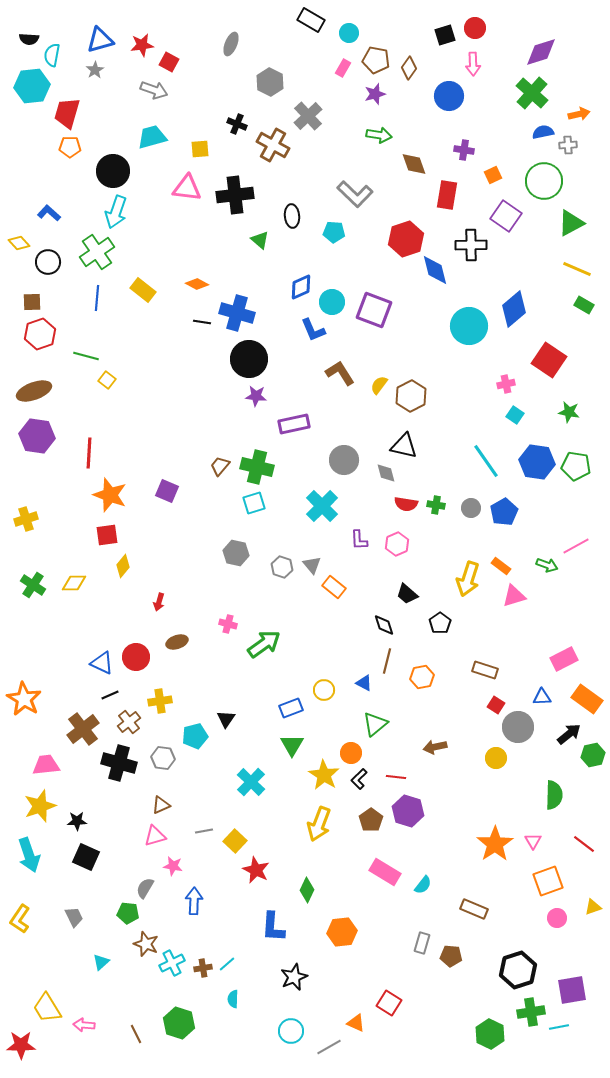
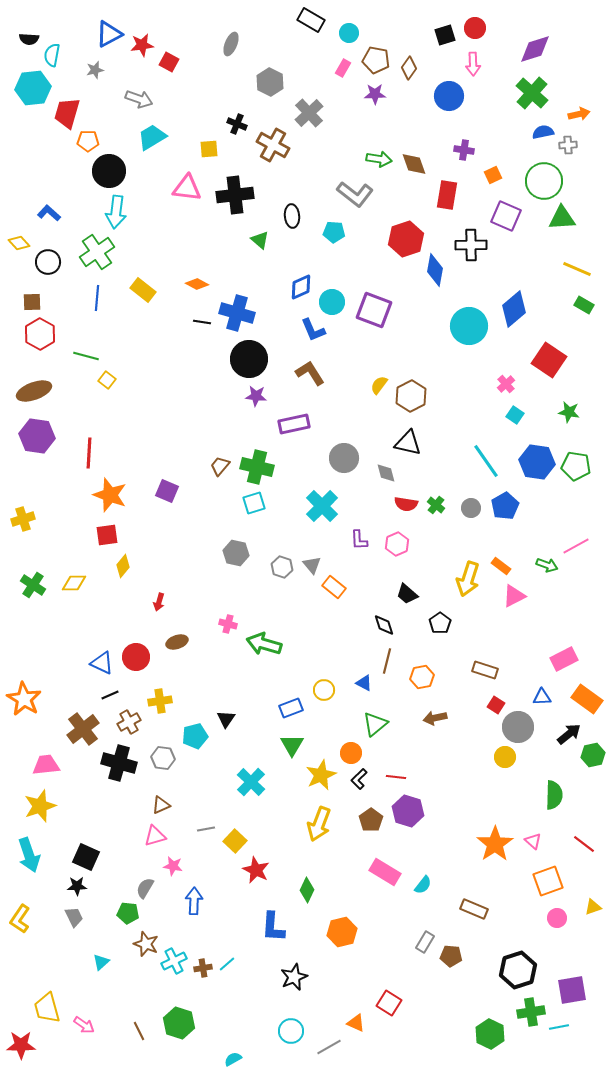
blue triangle at (100, 40): moved 9 px right, 6 px up; rotated 12 degrees counterclockwise
purple diamond at (541, 52): moved 6 px left, 3 px up
gray star at (95, 70): rotated 18 degrees clockwise
cyan hexagon at (32, 86): moved 1 px right, 2 px down
gray arrow at (154, 90): moved 15 px left, 9 px down
purple star at (375, 94): rotated 15 degrees clockwise
gray cross at (308, 116): moved 1 px right, 3 px up
green arrow at (379, 135): moved 24 px down
cyan trapezoid at (152, 137): rotated 16 degrees counterclockwise
orange pentagon at (70, 147): moved 18 px right, 6 px up
yellow square at (200, 149): moved 9 px right
black circle at (113, 171): moved 4 px left
gray L-shape at (355, 194): rotated 6 degrees counterclockwise
cyan arrow at (116, 212): rotated 12 degrees counterclockwise
purple square at (506, 216): rotated 12 degrees counterclockwise
green triangle at (571, 223): moved 9 px left, 5 px up; rotated 24 degrees clockwise
blue diamond at (435, 270): rotated 24 degrees clockwise
red hexagon at (40, 334): rotated 12 degrees counterclockwise
brown L-shape at (340, 373): moved 30 px left
pink cross at (506, 384): rotated 30 degrees counterclockwise
black triangle at (404, 446): moved 4 px right, 3 px up
gray circle at (344, 460): moved 2 px up
green cross at (436, 505): rotated 30 degrees clockwise
blue pentagon at (504, 512): moved 1 px right, 6 px up
yellow cross at (26, 519): moved 3 px left
pink triangle at (514, 596): rotated 10 degrees counterclockwise
green arrow at (264, 644): rotated 128 degrees counterclockwise
brown cross at (129, 722): rotated 10 degrees clockwise
brown arrow at (435, 747): moved 29 px up
yellow circle at (496, 758): moved 9 px right, 1 px up
yellow star at (324, 775): moved 3 px left; rotated 16 degrees clockwise
black star at (77, 821): moved 65 px down
gray line at (204, 831): moved 2 px right, 2 px up
pink triangle at (533, 841): rotated 18 degrees counterclockwise
orange hexagon at (342, 932): rotated 8 degrees counterclockwise
gray rectangle at (422, 943): moved 3 px right, 1 px up; rotated 15 degrees clockwise
cyan cross at (172, 963): moved 2 px right, 2 px up
cyan semicircle at (233, 999): moved 60 px down; rotated 60 degrees clockwise
yellow trapezoid at (47, 1008): rotated 16 degrees clockwise
pink arrow at (84, 1025): rotated 150 degrees counterclockwise
brown line at (136, 1034): moved 3 px right, 3 px up
